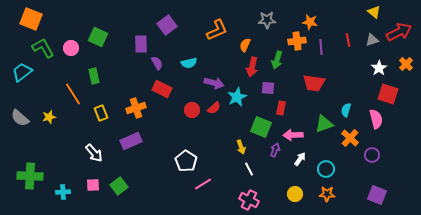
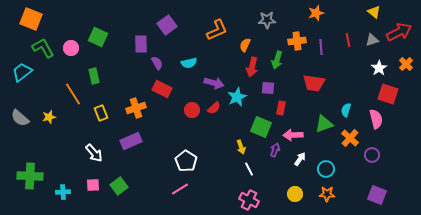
orange star at (310, 22): moved 6 px right, 9 px up; rotated 28 degrees counterclockwise
pink line at (203, 184): moved 23 px left, 5 px down
